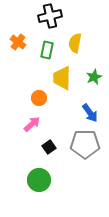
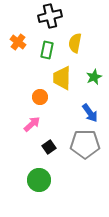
orange circle: moved 1 px right, 1 px up
